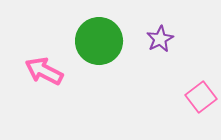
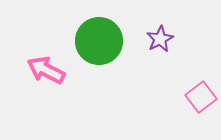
pink arrow: moved 2 px right, 1 px up
